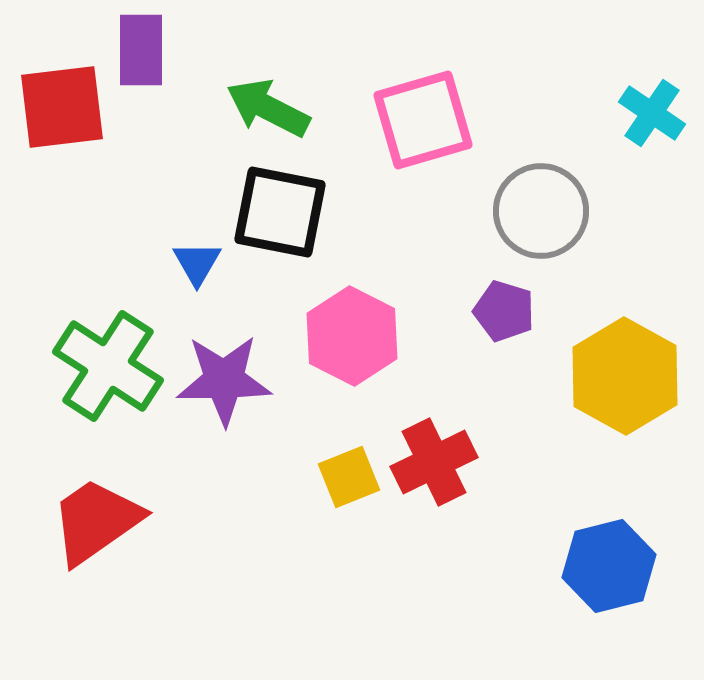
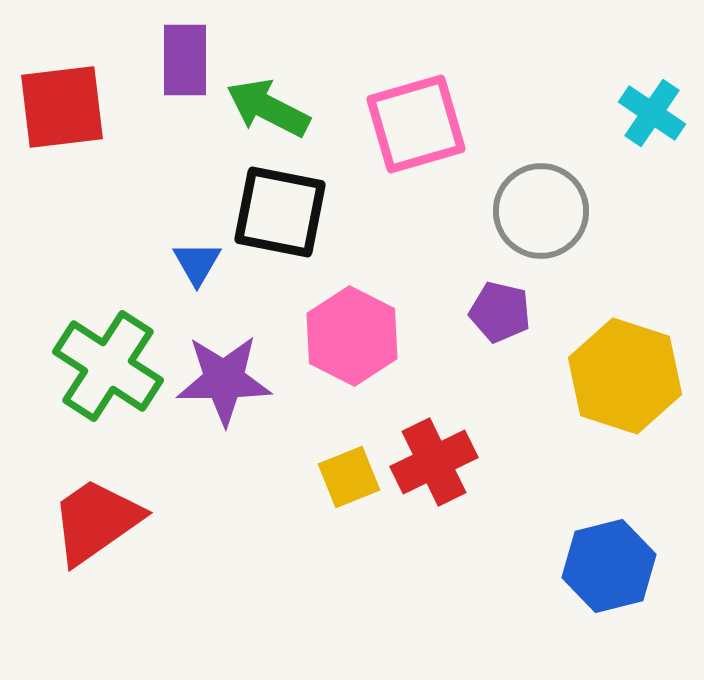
purple rectangle: moved 44 px right, 10 px down
pink square: moved 7 px left, 4 px down
purple pentagon: moved 4 px left, 1 px down; rotated 4 degrees counterclockwise
yellow hexagon: rotated 11 degrees counterclockwise
